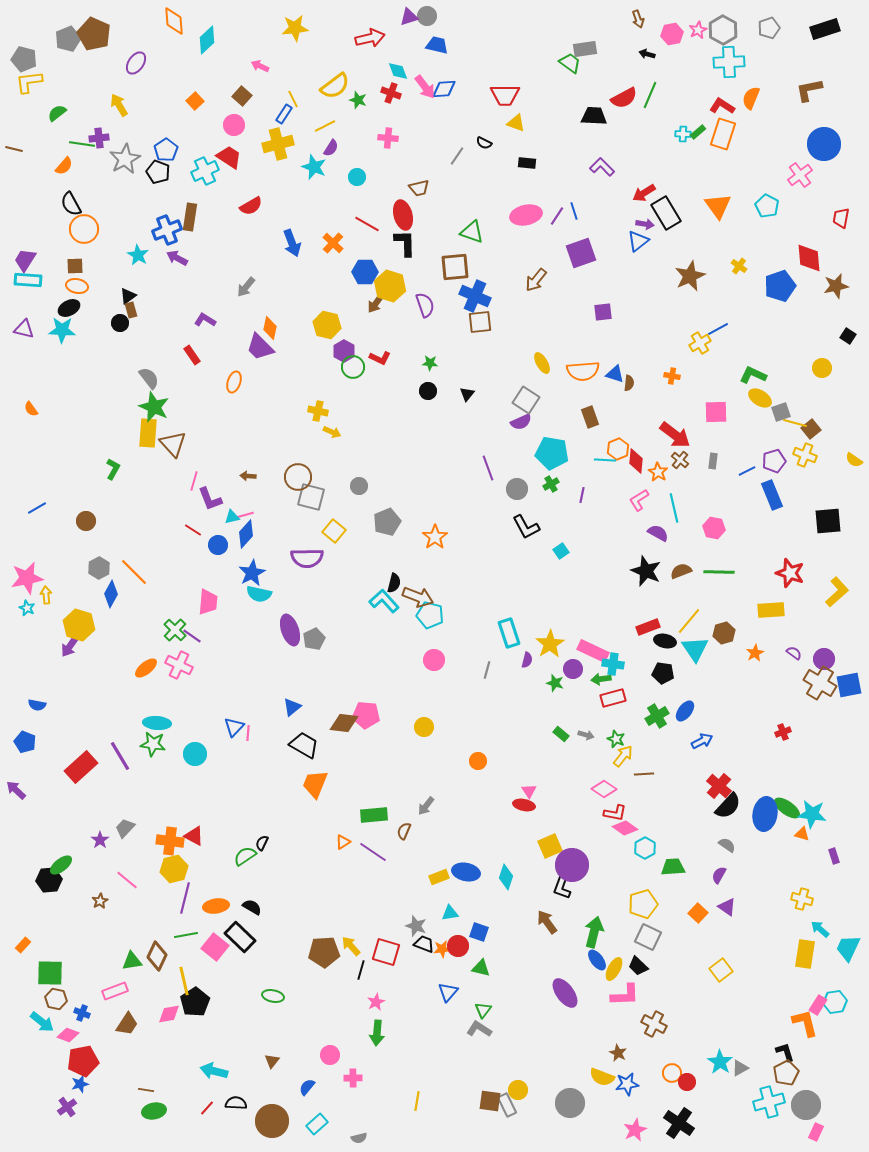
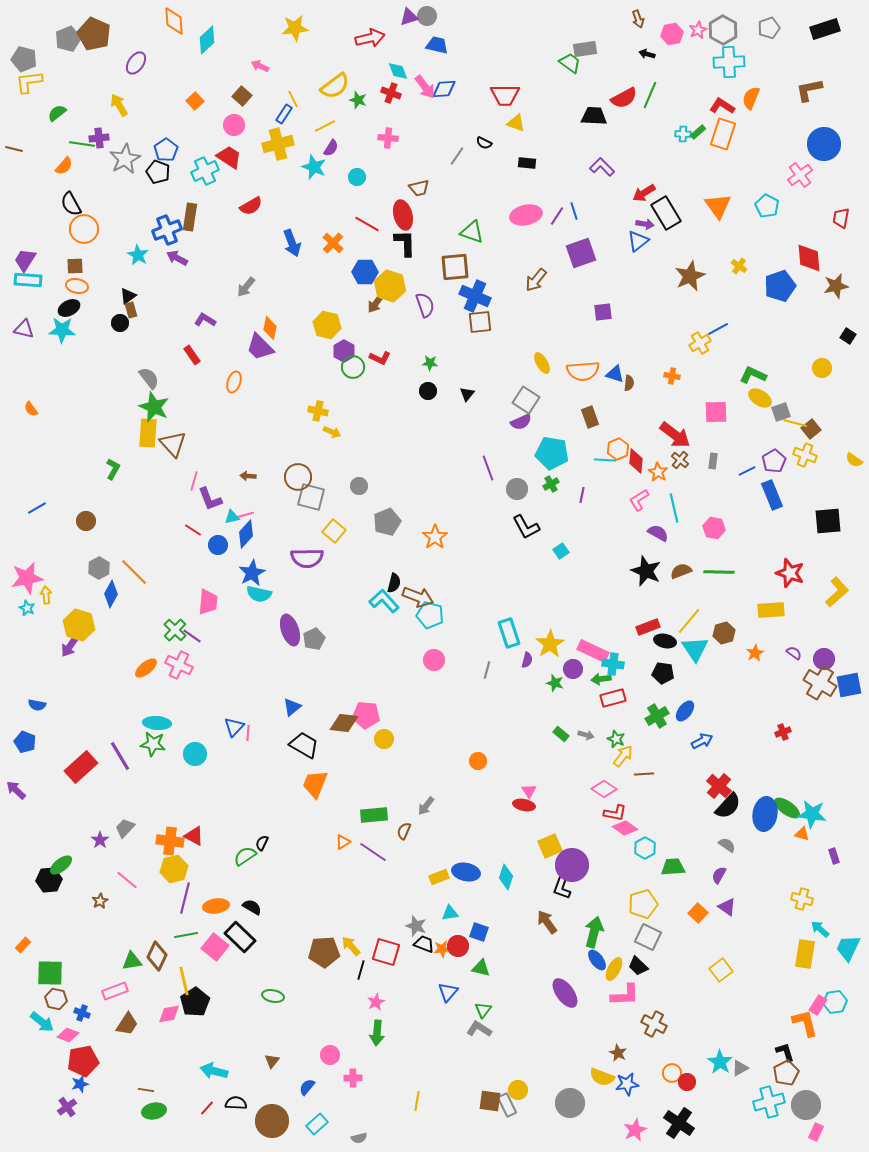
purple pentagon at (774, 461): rotated 15 degrees counterclockwise
yellow circle at (424, 727): moved 40 px left, 12 px down
